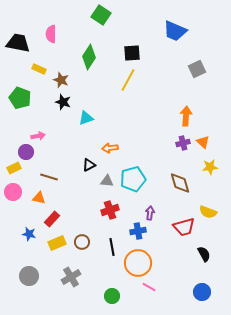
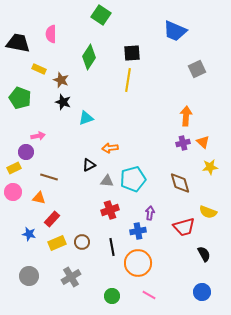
yellow line at (128, 80): rotated 20 degrees counterclockwise
pink line at (149, 287): moved 8 px down
